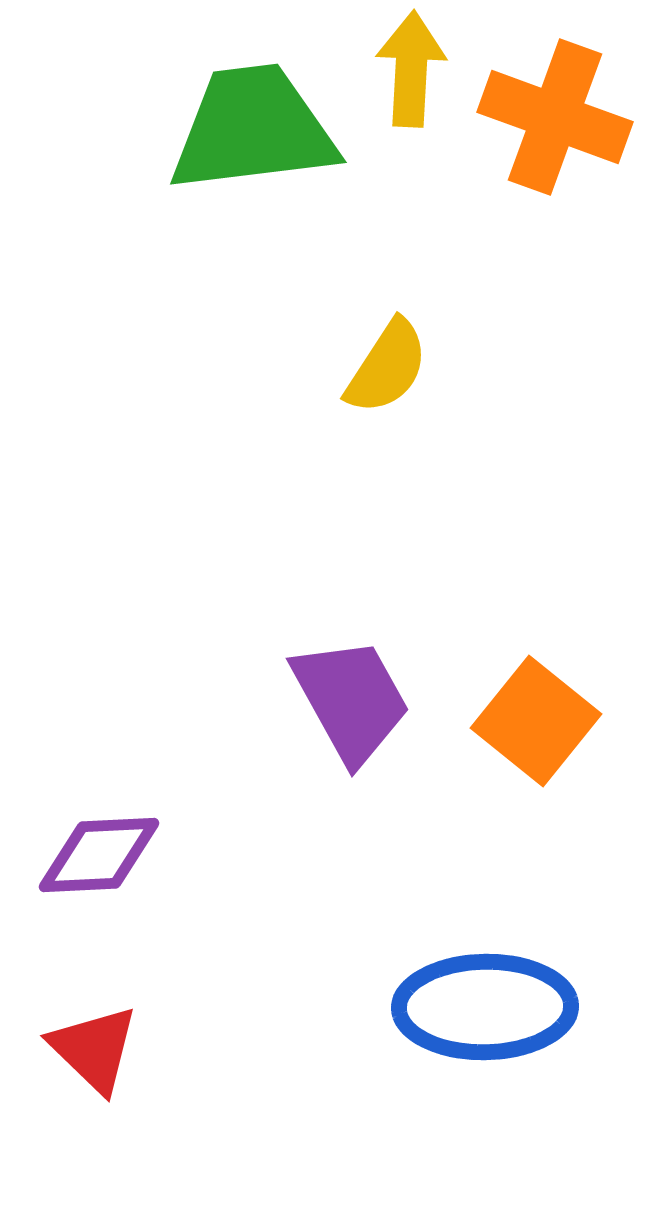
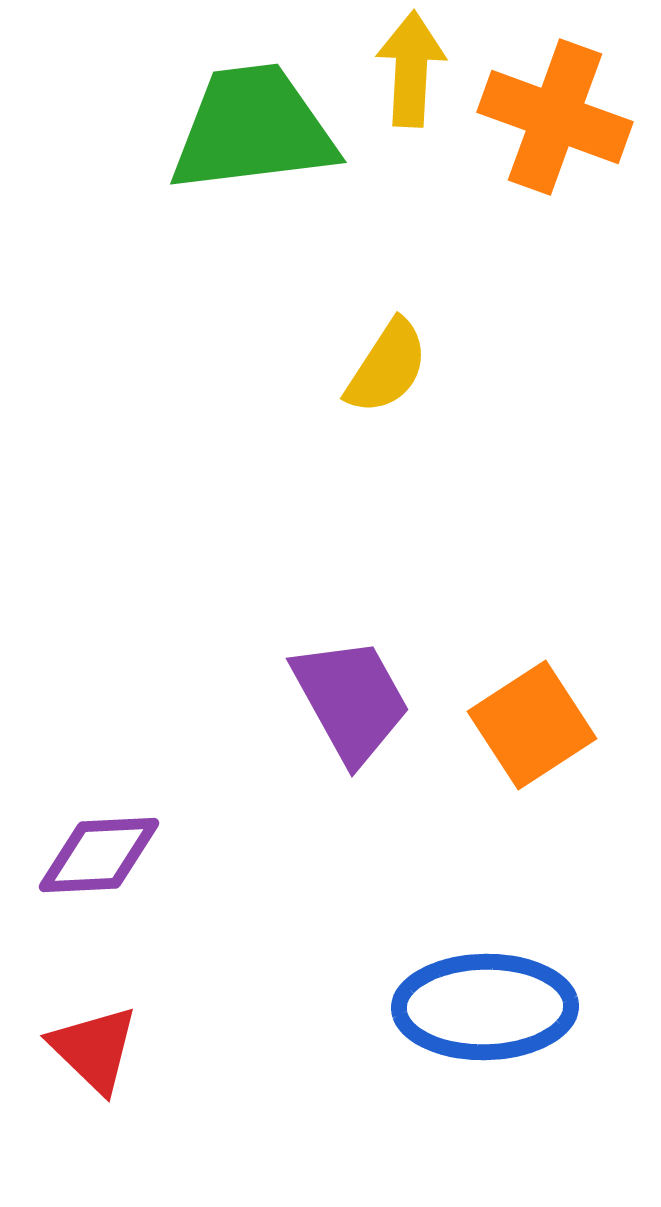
orange square: moved 4 px left, 4 px down; rotated 18 degrees clockwise
